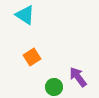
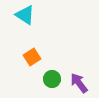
purple arrow: moved 1 px right, 6 px down
green circle: moved 2 px left, 8 px up
